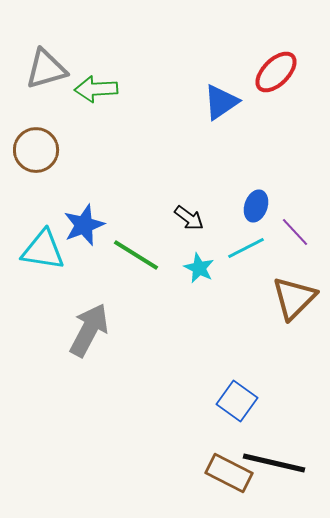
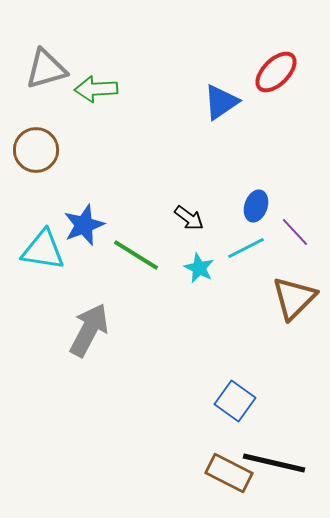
blue square: moved 2 px left
